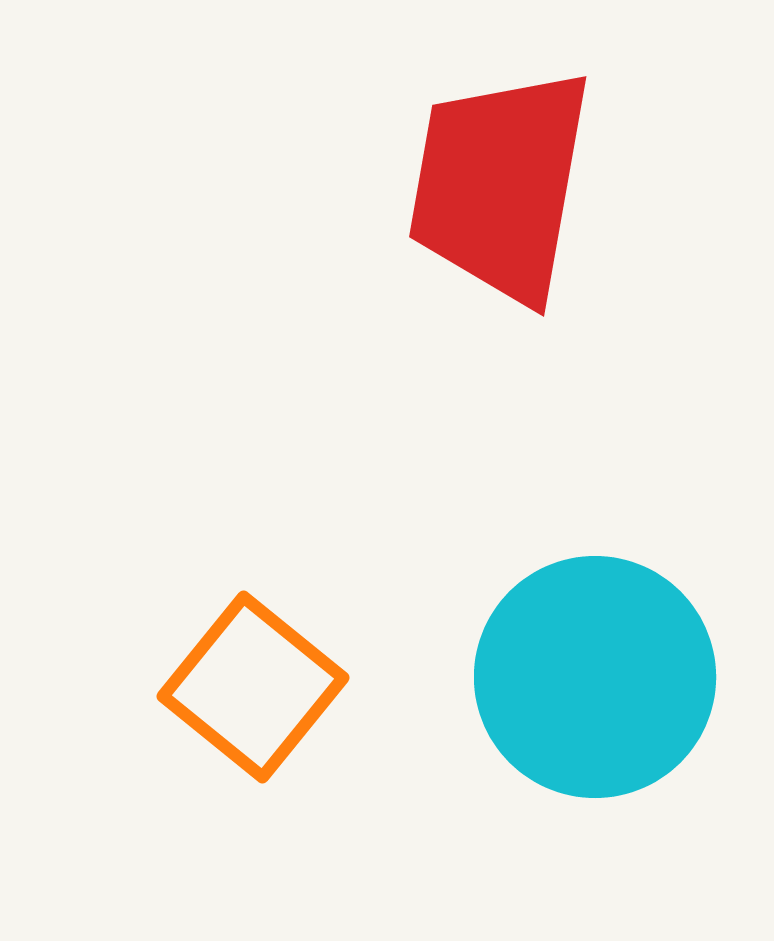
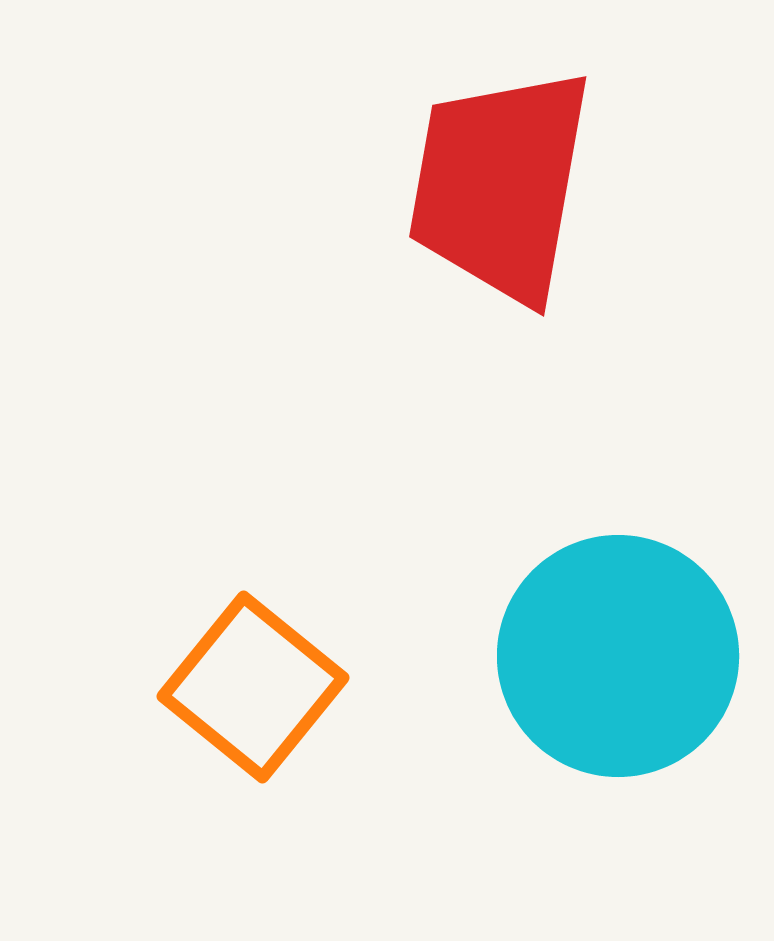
cyan circle: moved 23 px right, 21 px up
